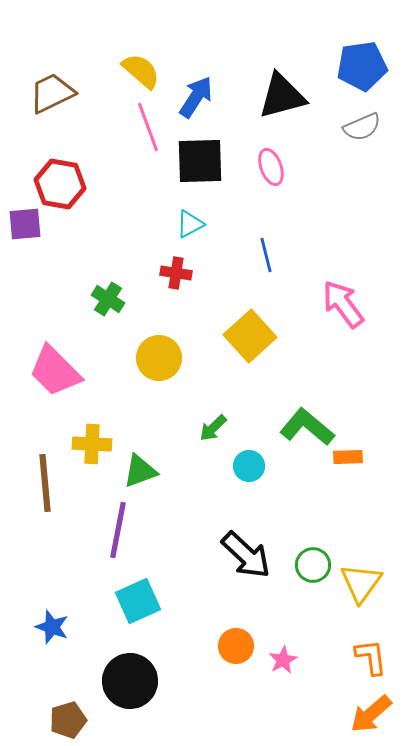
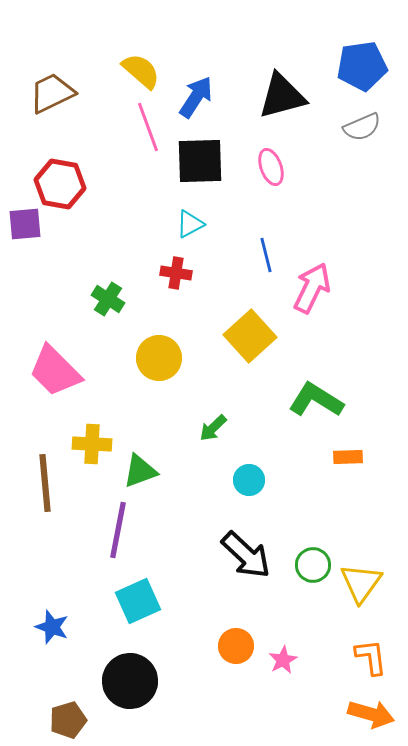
pink arrow: moved 31 px left, 16 px up; rotated 63 degrees clockwise
green L-shape: moved 9 px right, 27 px up; rotated 8 degrees counterclockwise
cyan circle: moved 14 px down
orange arrow: rotated 123 degrees counterclockwise
